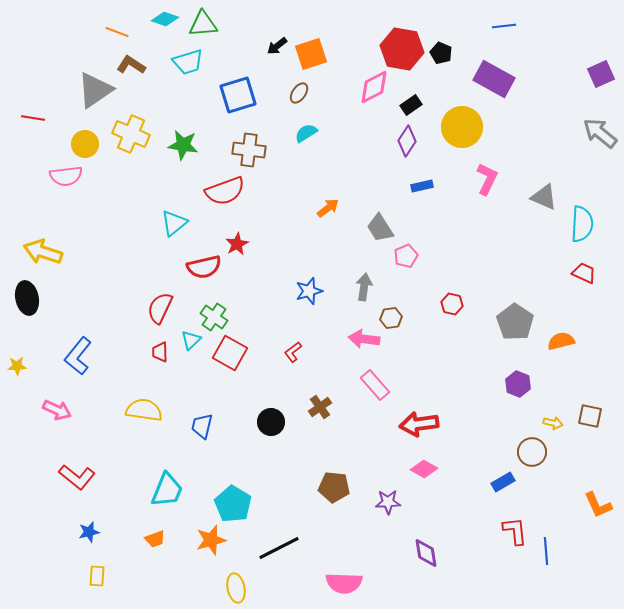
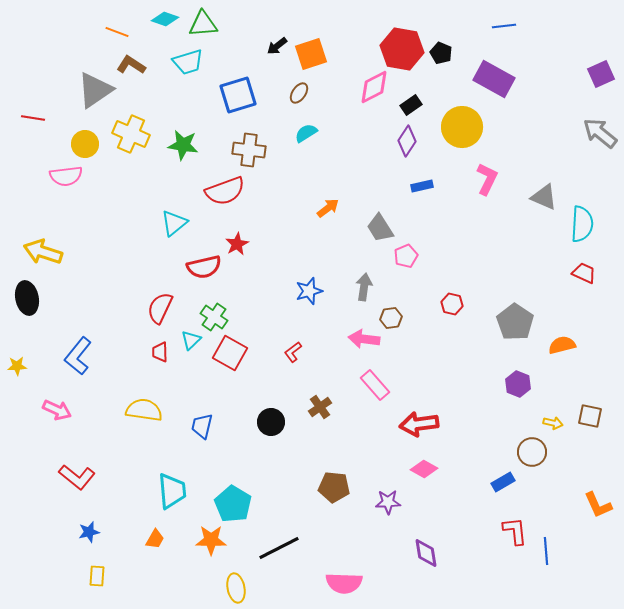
orange semicircle at (561, 341): moved 1 px right, 4 px down
cyan trapezoid at (167, 490): moved 5 px right, 1 px down; rotated 27 degrees counterclockwise
orange trapezoid at (155, 539): rotated 40 degrees counterclockwise
orange star at (211, 540): rotated 16 degrees clockwise
